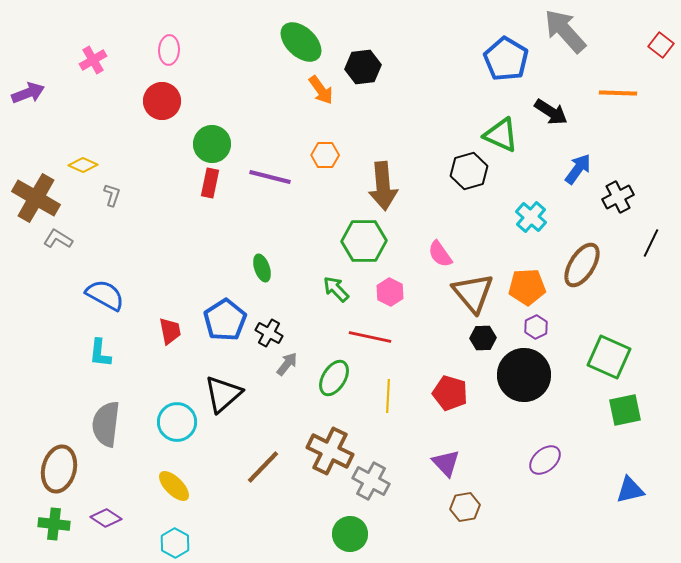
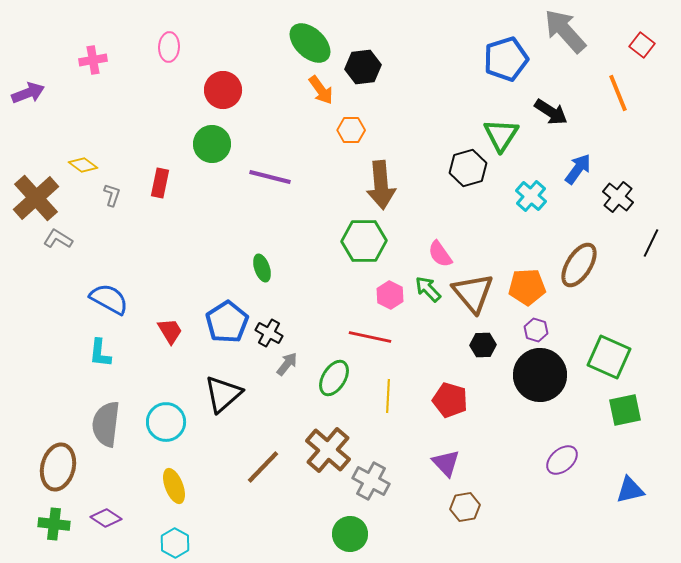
green ellipse at (301, 42): moved 9 px right, 1 px down
red square at (661, 45): moved 19 px left
pink ellipse at (169, 50): moved 3 px up
blue pentagon at (506, 59): rotated 24 degrees clockwise
pink cross at (93, 60): rotated 20 degrees clockwise
orange line at (618, 93): rotated 66 degrees clockwise
red circle at (162, 101): moved 61 px right, 11 px up
green triangle at (501, 135): rotated 39 degrees clockwise
orange hexagon at (325, 155): moved 26 px right, 25 px up
yellow diamond at (83, 165): rotated 12 degrees clockwise
black hexagon at (469, 171): moved 1 px left, 3 px up
red rectangle at (210, 183): moved 50 px left
brown arrow at (383, 186): moved 2 px left, 1 px up
black cross at (618, 197): rotated 24 degrees counterclockwise
brown cross at (36, 198): rotated 18 degrees clockwise
cyan cross at (531, 217): moved 21 px up
brown ellipse at (582, 265): moved 3 px left
green arrow at (336, 289): moved 92 px right
pink hexagon at (390, 292): moved 3 px down
blue semicircle at (105, 295): moved 4 px right, 4 px down
blue pentagon at (225, 320): moved 2 px right, 2 px down
purple hexagon at (536, 327): moved 3 px down; rotated 15 degrees counterclockwise
red trapezoid at (170, 331): rotated 20 degrees counterclockwise
black hexagon at (483, 338): moved 7 px down
black circle at (524, 375): moved 16 px right
red pentagon at (450, 393): moved 7 px down
cyan circle at (177, 422): moved 11 px left
brown cross at (330, 451): moved 2 px left, 1 px up; rotated 15 degrees clockwise
purple ellipse at (545, 460): moved 17 px right
brown ellipse at (59, 469): moved 1 px left, 2 px up
yellow ellipse at (174, 486): rotated 24 degrees clockwise
